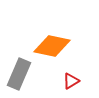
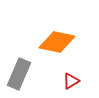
orange diamond: moved 5 px right, 4 px up
